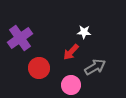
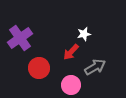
white star: moved 2 px down; rotated 16 degrees counterclockwise
